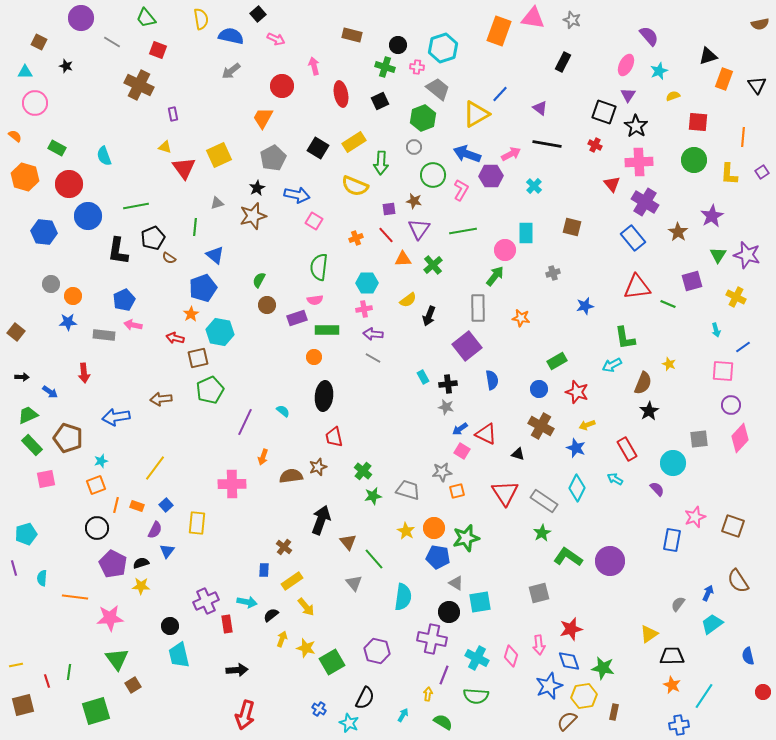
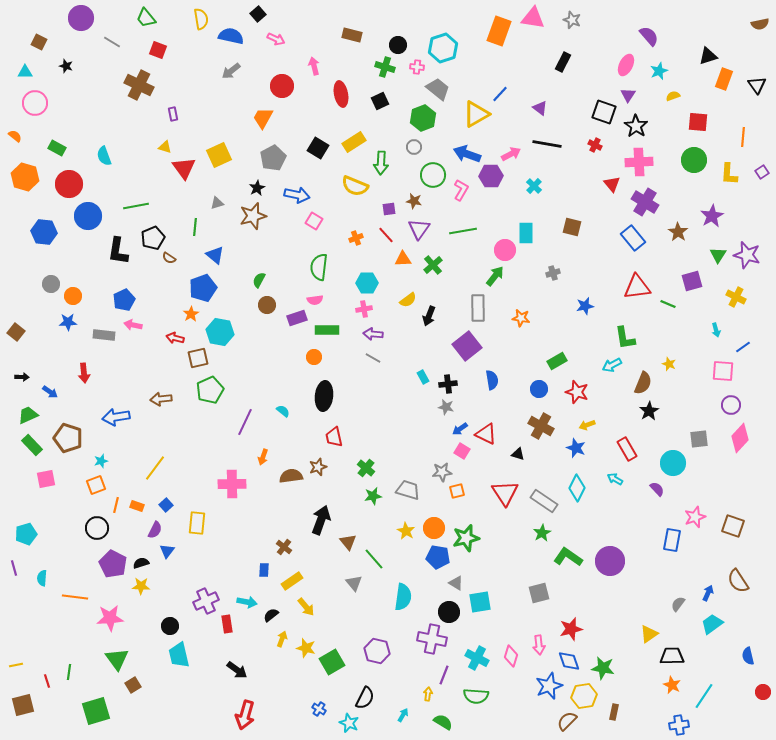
green cross at (363, 471): moved 3 px right, 3 px up
black arrow at (237, 670): rotated 40 degrees clockwise
